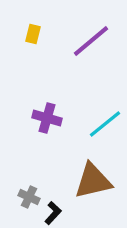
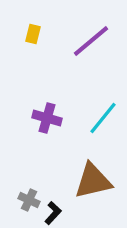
cyan line: moved 2 px left, 6 px up; rotated 12 degrees counterclockwise
gray cross: moved 3 px down
